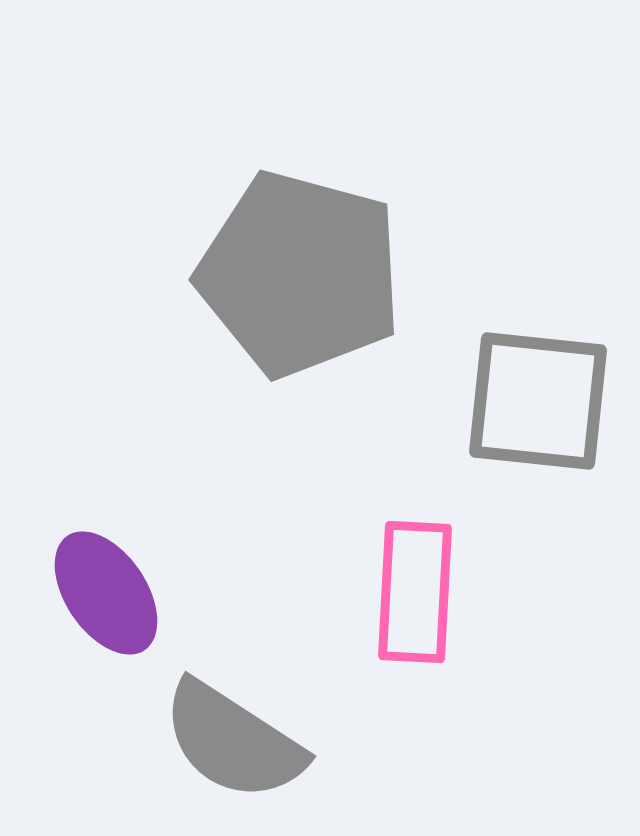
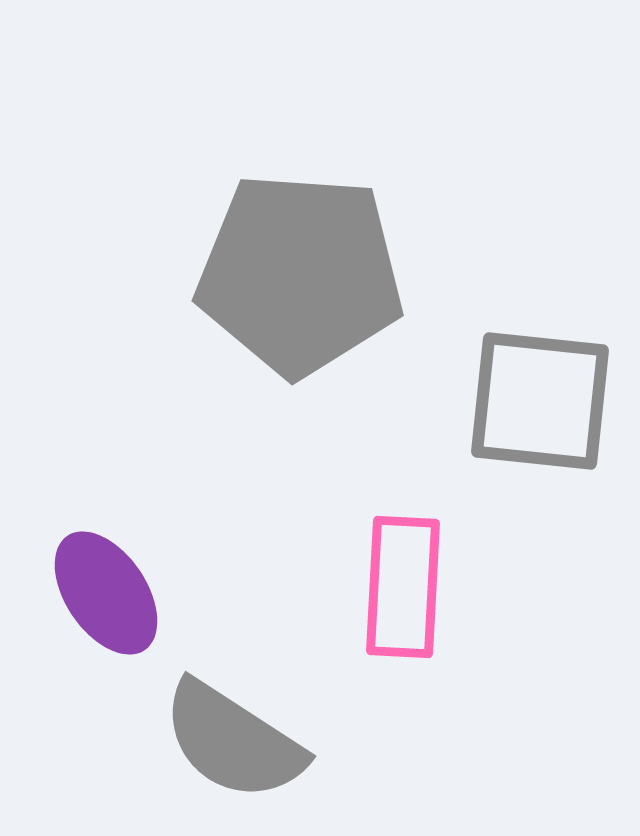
gray pentagon: rotated 11 degrees counterclockwise
gray square: moved 2 px right
pink rectangle: moved 12 px left, 5 px up
